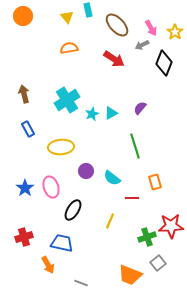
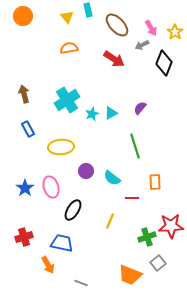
orange rectangle: rotated 14 degrees clockwise
